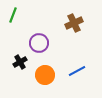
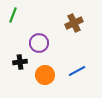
black cross: rotated 24 degrees clockwise
